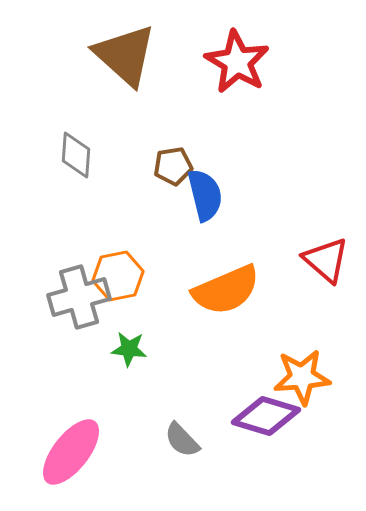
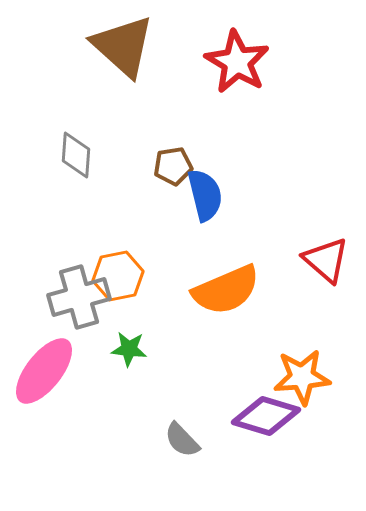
brown triangle: moved 2 px left, 9 px up
pink ellipse: moved 27 px left, 81 px up
